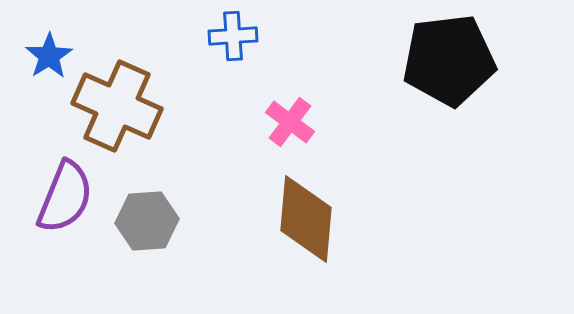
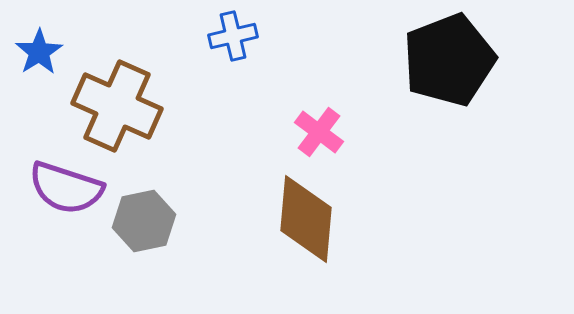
blue cross: rotated 9 degrees counterclockwise
blue star: moved 10 px left, 4 px up
black pentagon: rotated 14 degrees counterclockwise
pink cross: moved 29 px right, 10 px down
purple semicircle: moved 1 px right, 9 px up; rotated 86 degrees clockwise
gray hexagon: moved 3 px left; rotated 8 degrees counterclockwise
